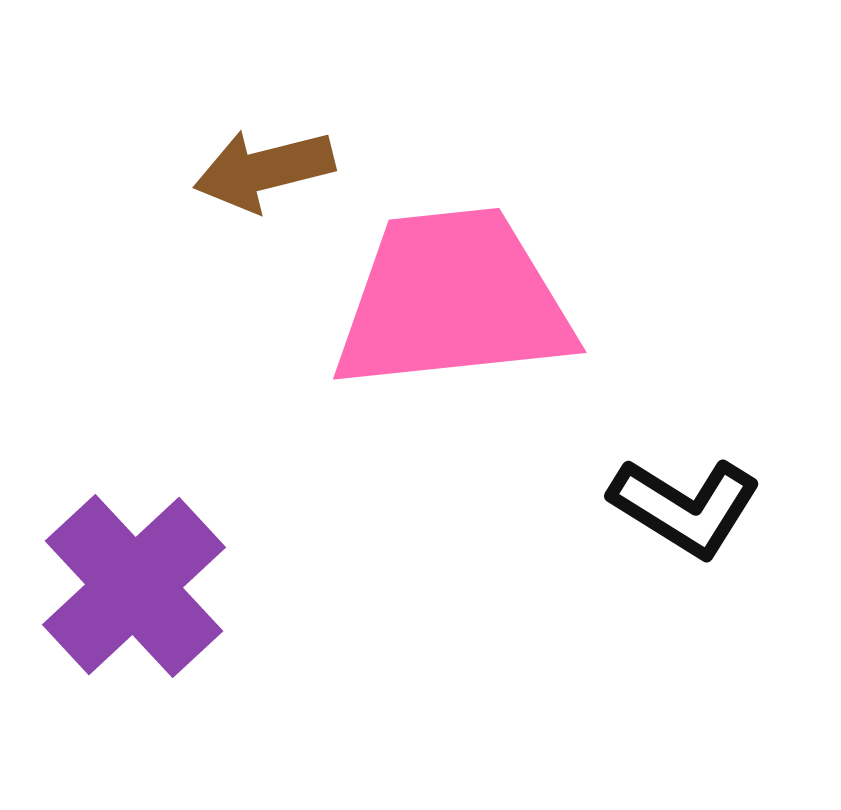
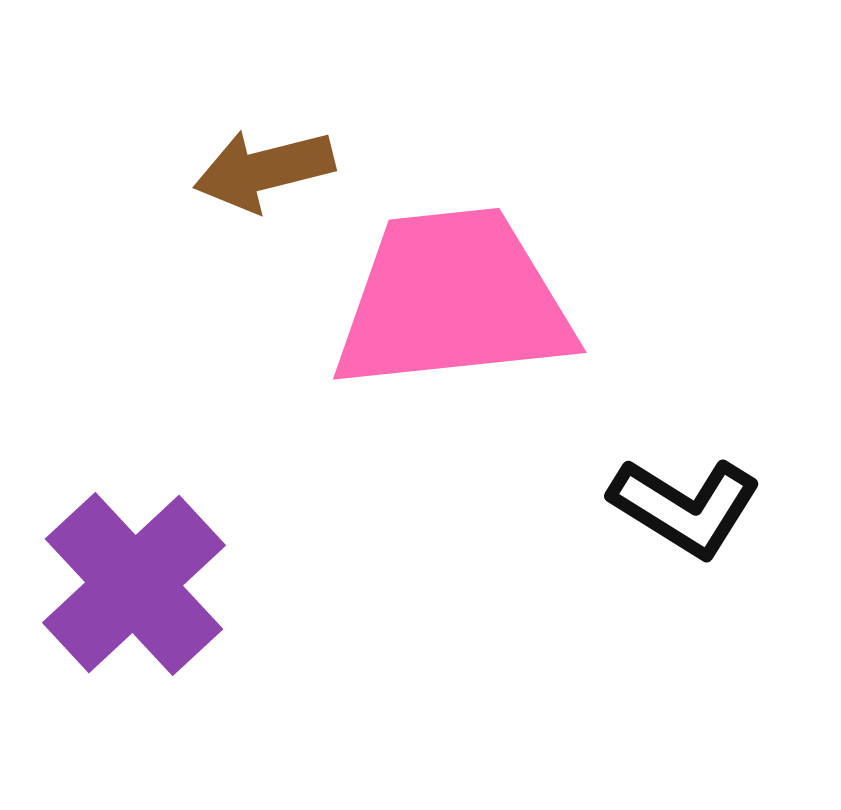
purple cross: moved 2 px up
